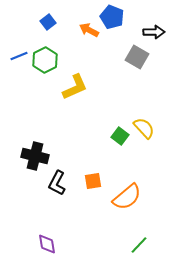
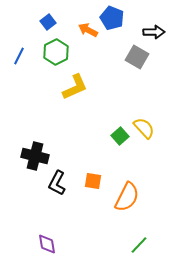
blue pentagon: moved 1 px down
orange arrow: moved 1 px left
blue line: rotated 42 degrees counterclockwise
green hexagon: moved 11 px right, 8 px up
green square: rotated 12 degrees clockwise
orange square: rotated 18 degrees clockwise
orange semicircle: rotated 24 degrees counterclockwise
